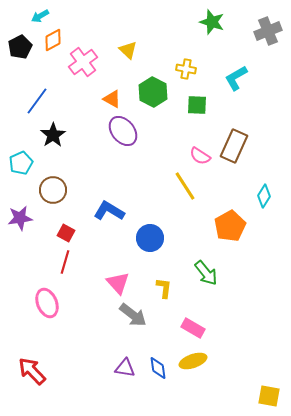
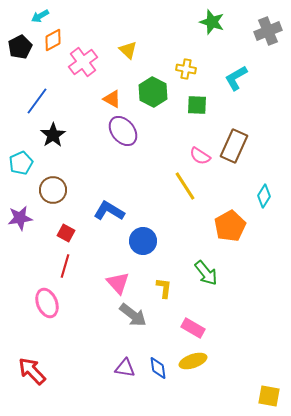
blue circle: moved 7 px left, 3 px down
red line: moved 4 px down
